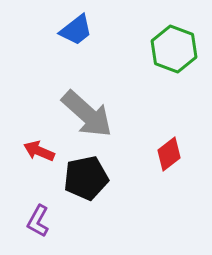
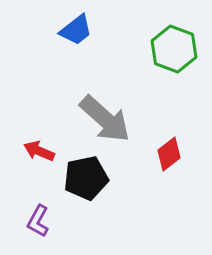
gray arrow: moved 18 px right, 5 px down
